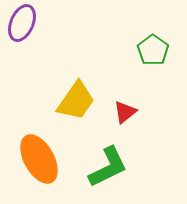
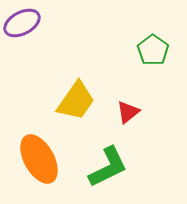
purple ellipse: rotated 39 degrees clockwise
red triangle: moved 3 px right
